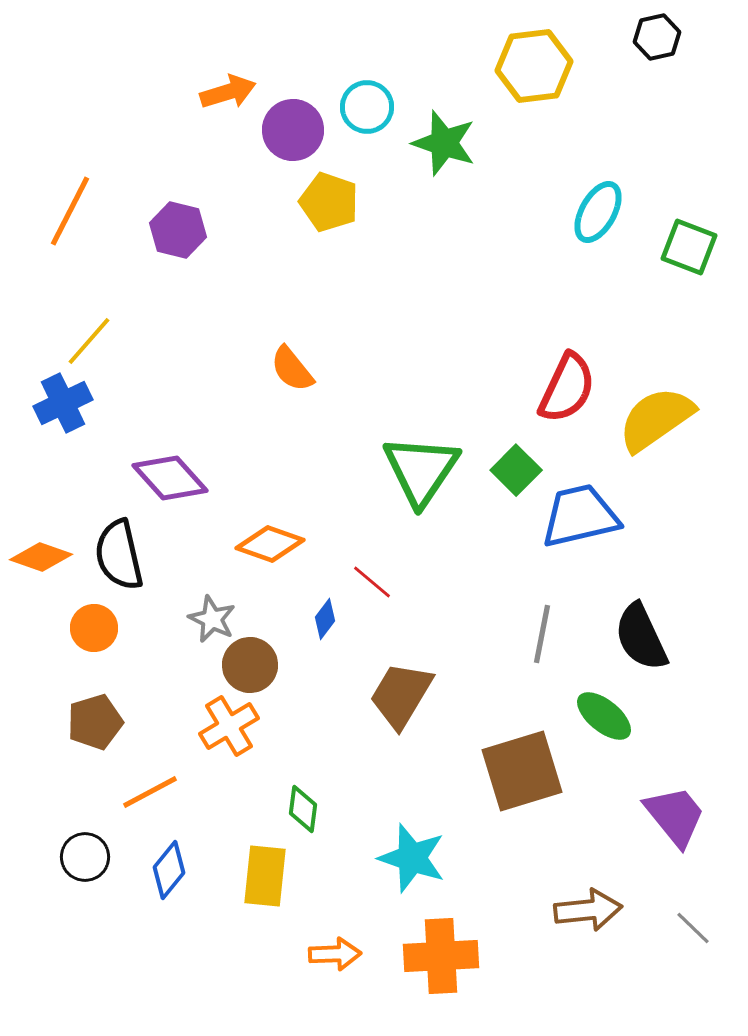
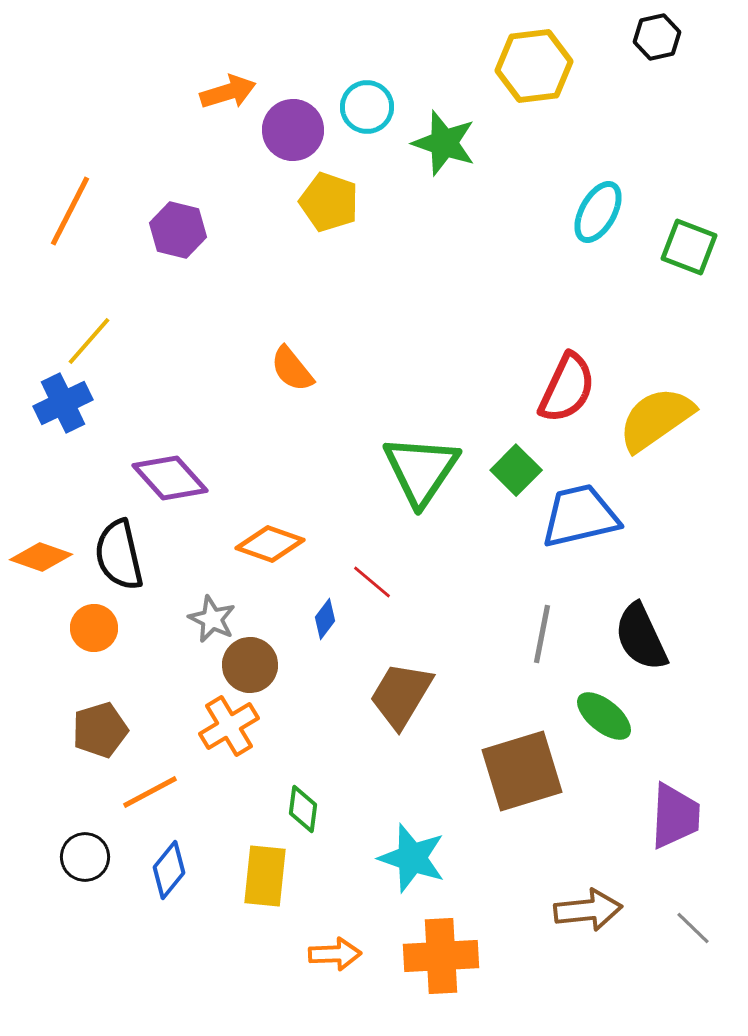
brown pentagon at (95, 722): moved 5 px right, 8 px down
purple trapezoid at (675, 816): rotated 42 degrees clockwise
